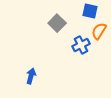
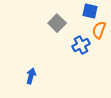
orange semicircle: moved 1 px up; rotated 12 degrees counterclockwise
